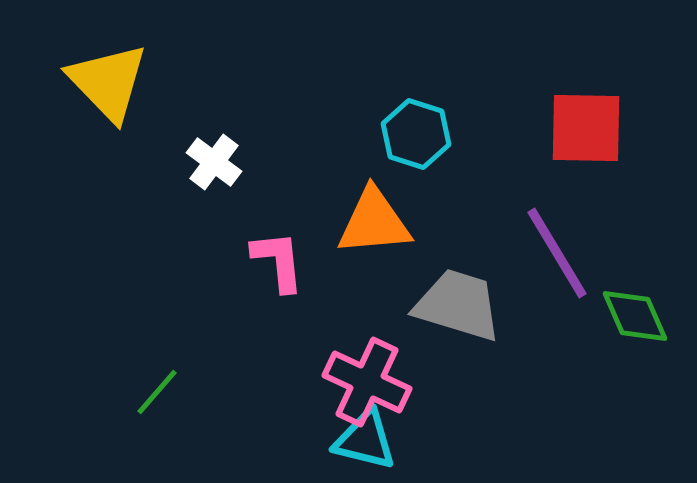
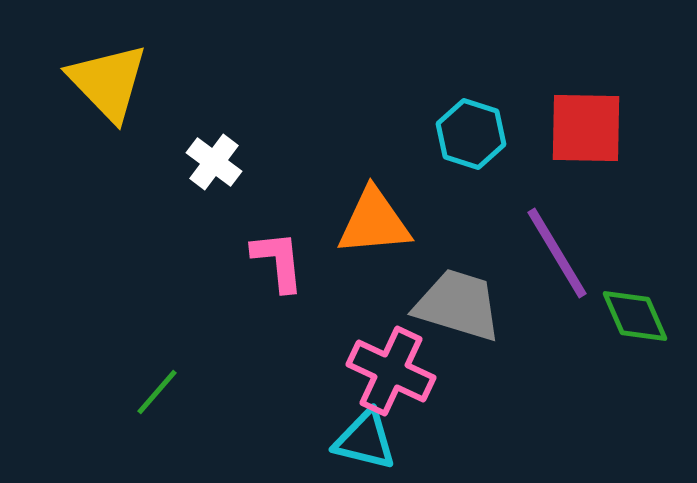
cyan hexagon: moved 55 px right
pink cross: moved 24 px right, 11 px up
